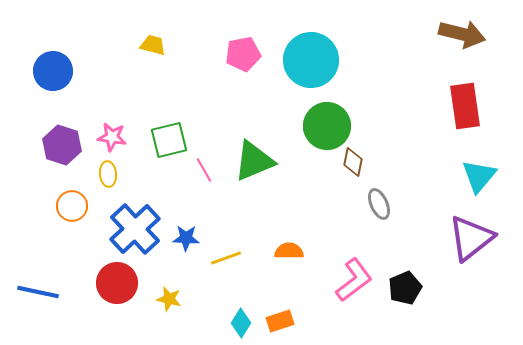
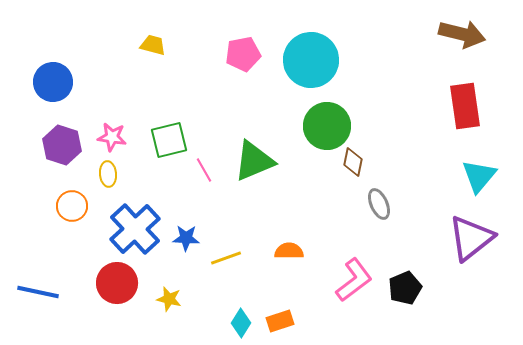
blue circle: moved 11 px down
